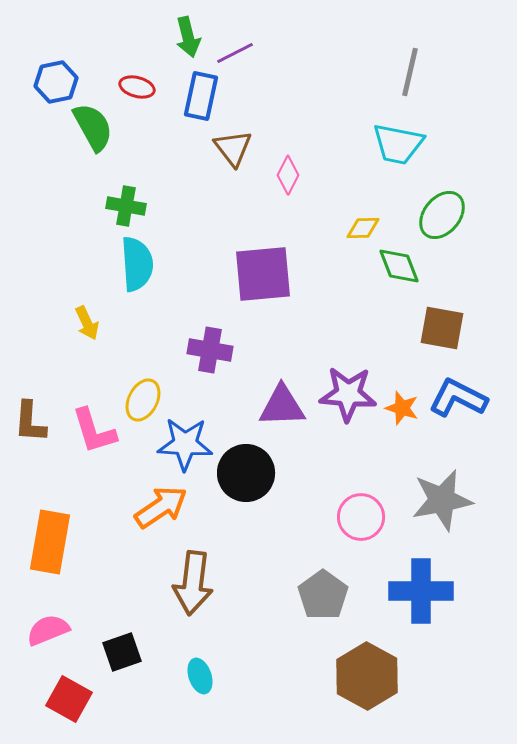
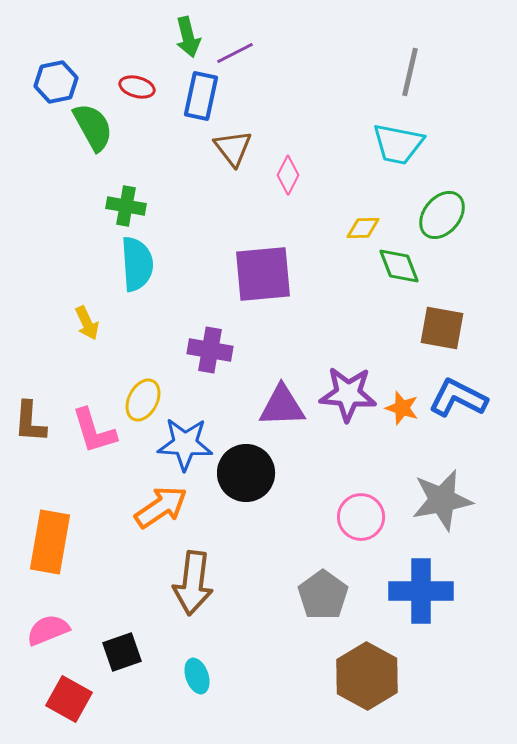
cyan ellipse: moved 3 px left
